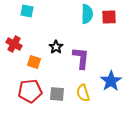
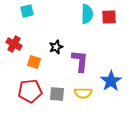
cyan square: rotated 24 degrees counterclockwise
black star: rotated 16 degrees clockwise
purple L-shape: moved 1 px left, 3 px down
yellow semicircle: rotated 72 degrees counterclockwise
